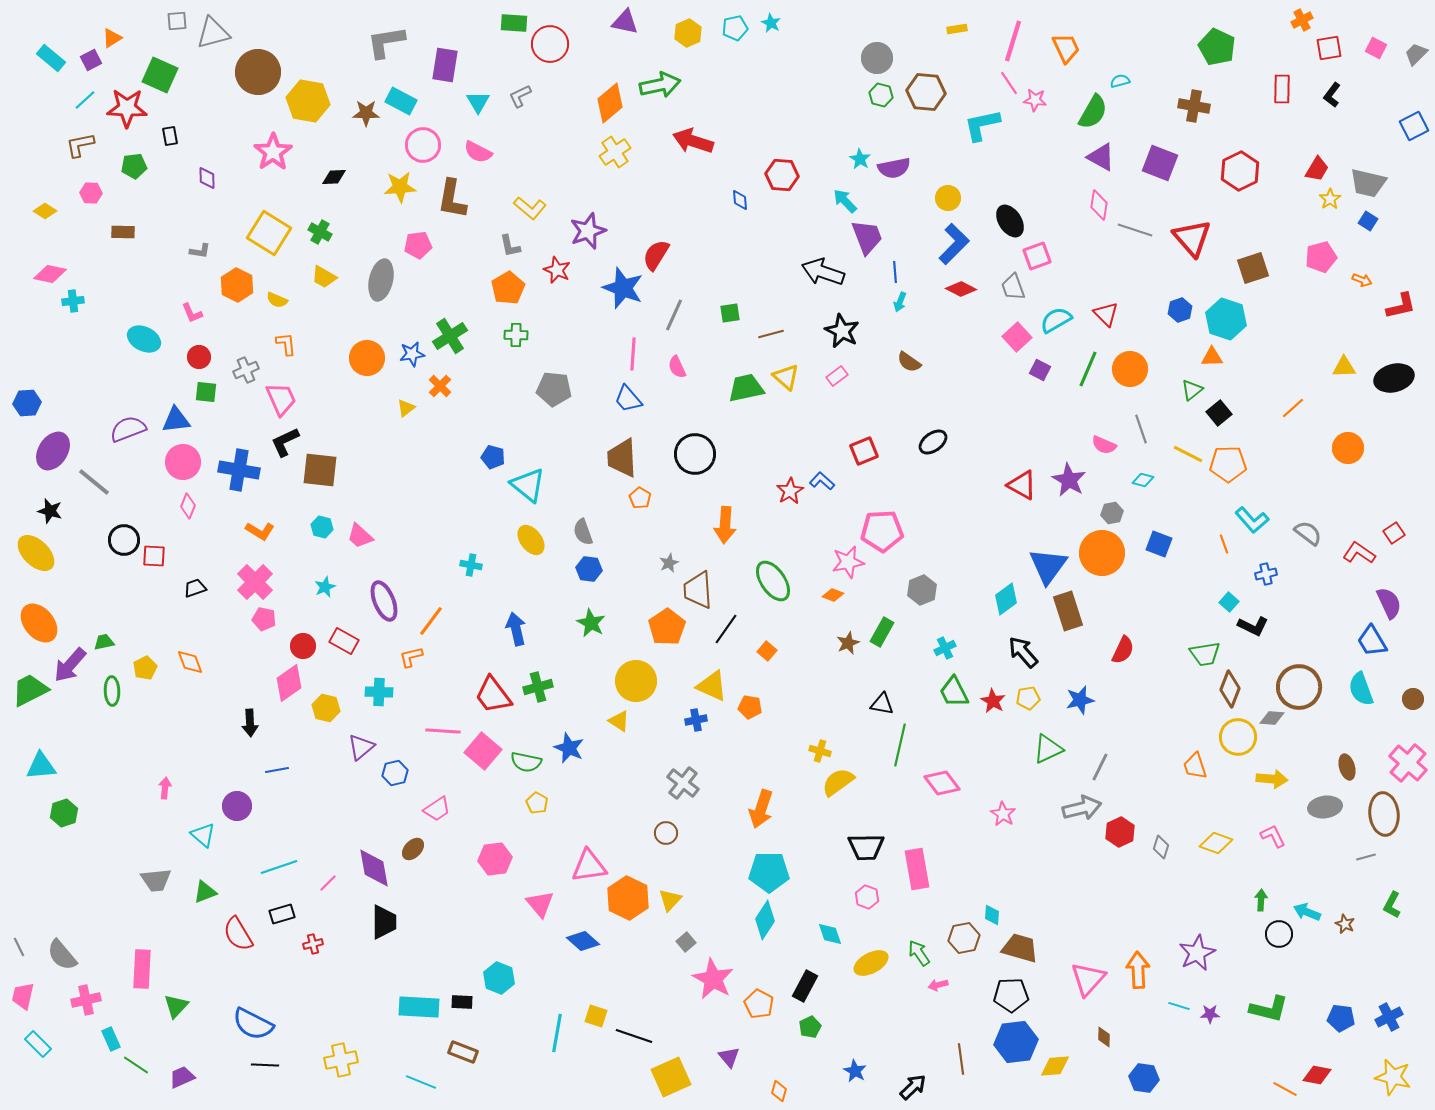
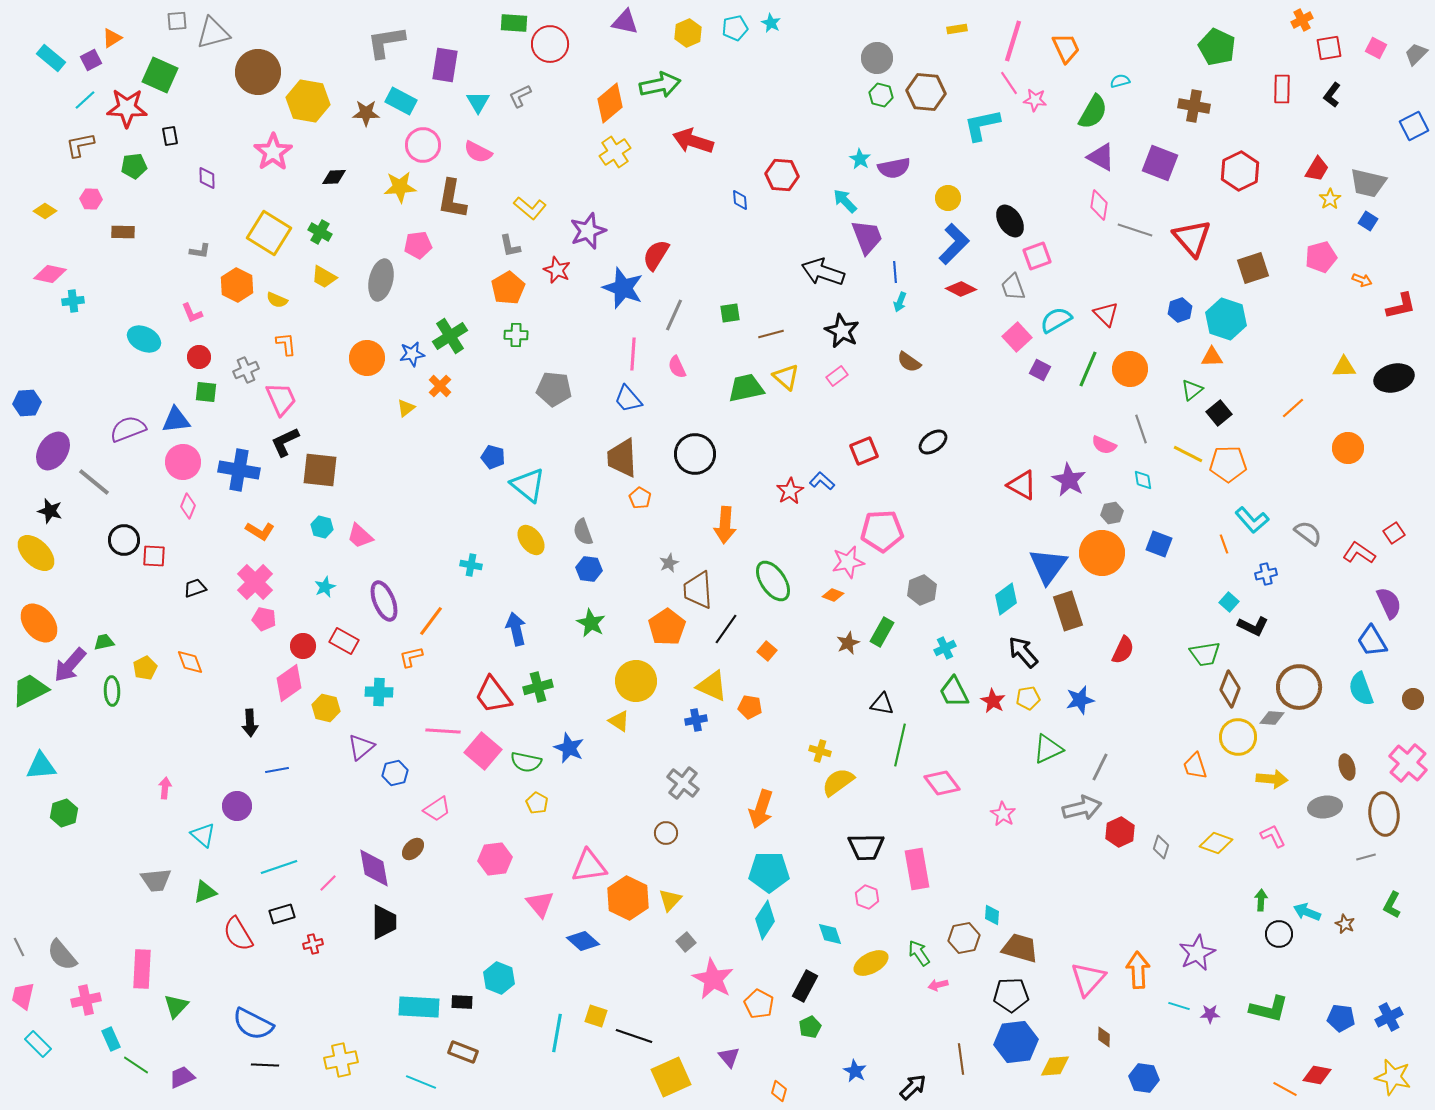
pink hexagon at (91, 193): moved 6 px down
cyan diamond at (1143, 480): rotated 65 degrees clockwise
